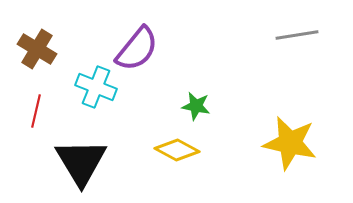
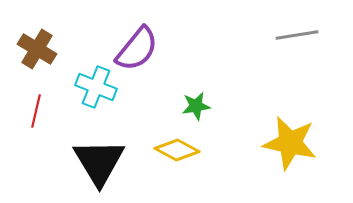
green star: rotated 20 degrees counterclockwise
black triangle: moved 18 px right
